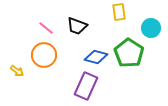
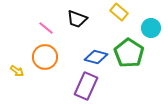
yellow rectangle: rotated 42 degrees counterclockwise
black trapezoid: moved 7 px up
orange circle: moved 1 px right, 2 px down
